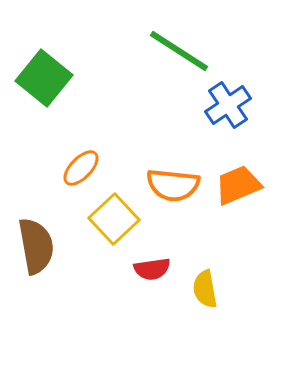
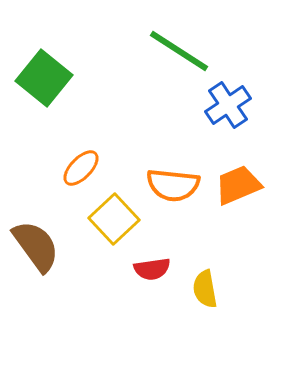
brown semicircle: rotated 26 degrees counterclockwise
